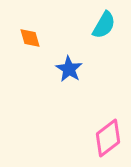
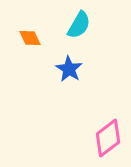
cyan semicircle: moved 25 px left
orange diamond: rotated 10 degrees counterclockwise
